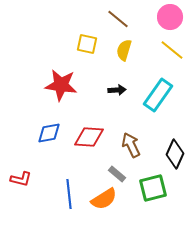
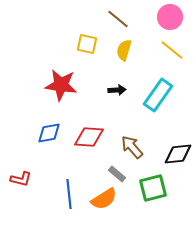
brown arrow: moved 1 px right, 2 px down; rotated 15 degrees counterclockwise
black diamond: moved 3 px right; rotated 60 degrees clockwise
